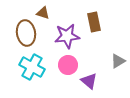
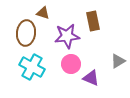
brown rectangle: moved 1 px left, 1 px up
brown ellipse: rotated 15 degrees clockwise
pink circle: moved 3 px right, 1 px up
purple triangle: moved 2 px right, 3 px up; rotated 18 degrees counterclockwise
